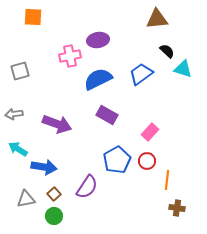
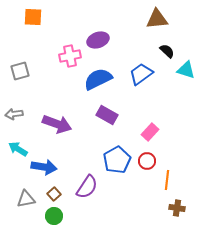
purple ellipse: rotated 10 degrees counterclockwise
cyan triangle: moved 3 px right, 1 px down
